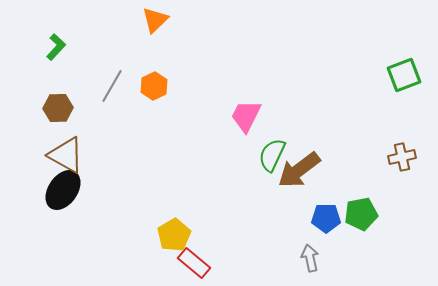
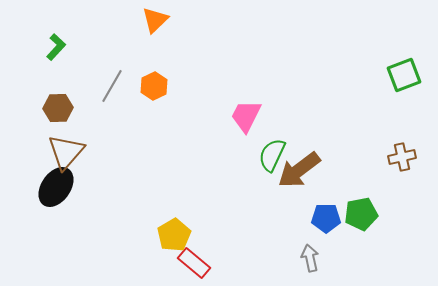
brown triangle: moved 3 px up; rotated 42 degrees clockwise
black ellipse: moved 7 px left, 3 px up
